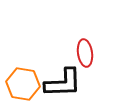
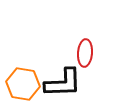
red ellipse: rotated 12 degrees clockwise
